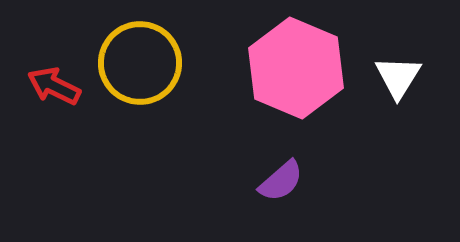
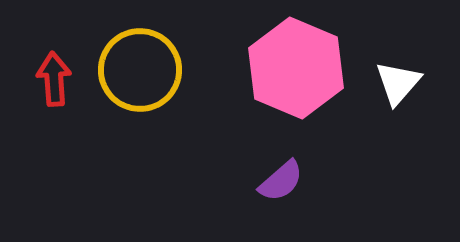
yellow circle: moved 7 px down
white triangle: moved 6 px down; rotated 9 degrees clockwise
red arrow: moved 7 px up; rotated 60 degrees clockwise
